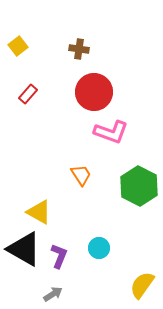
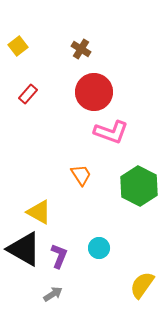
brown cross: moved 2 px right; rotated 24 degrees clockwise
